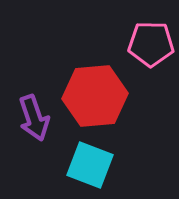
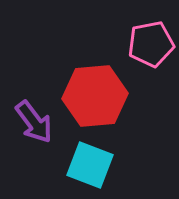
pink pentagon: rotated 12 degrees counterclockwise
purple arrow: moved 4 px down; rotated 18 degrees counterclockwise
